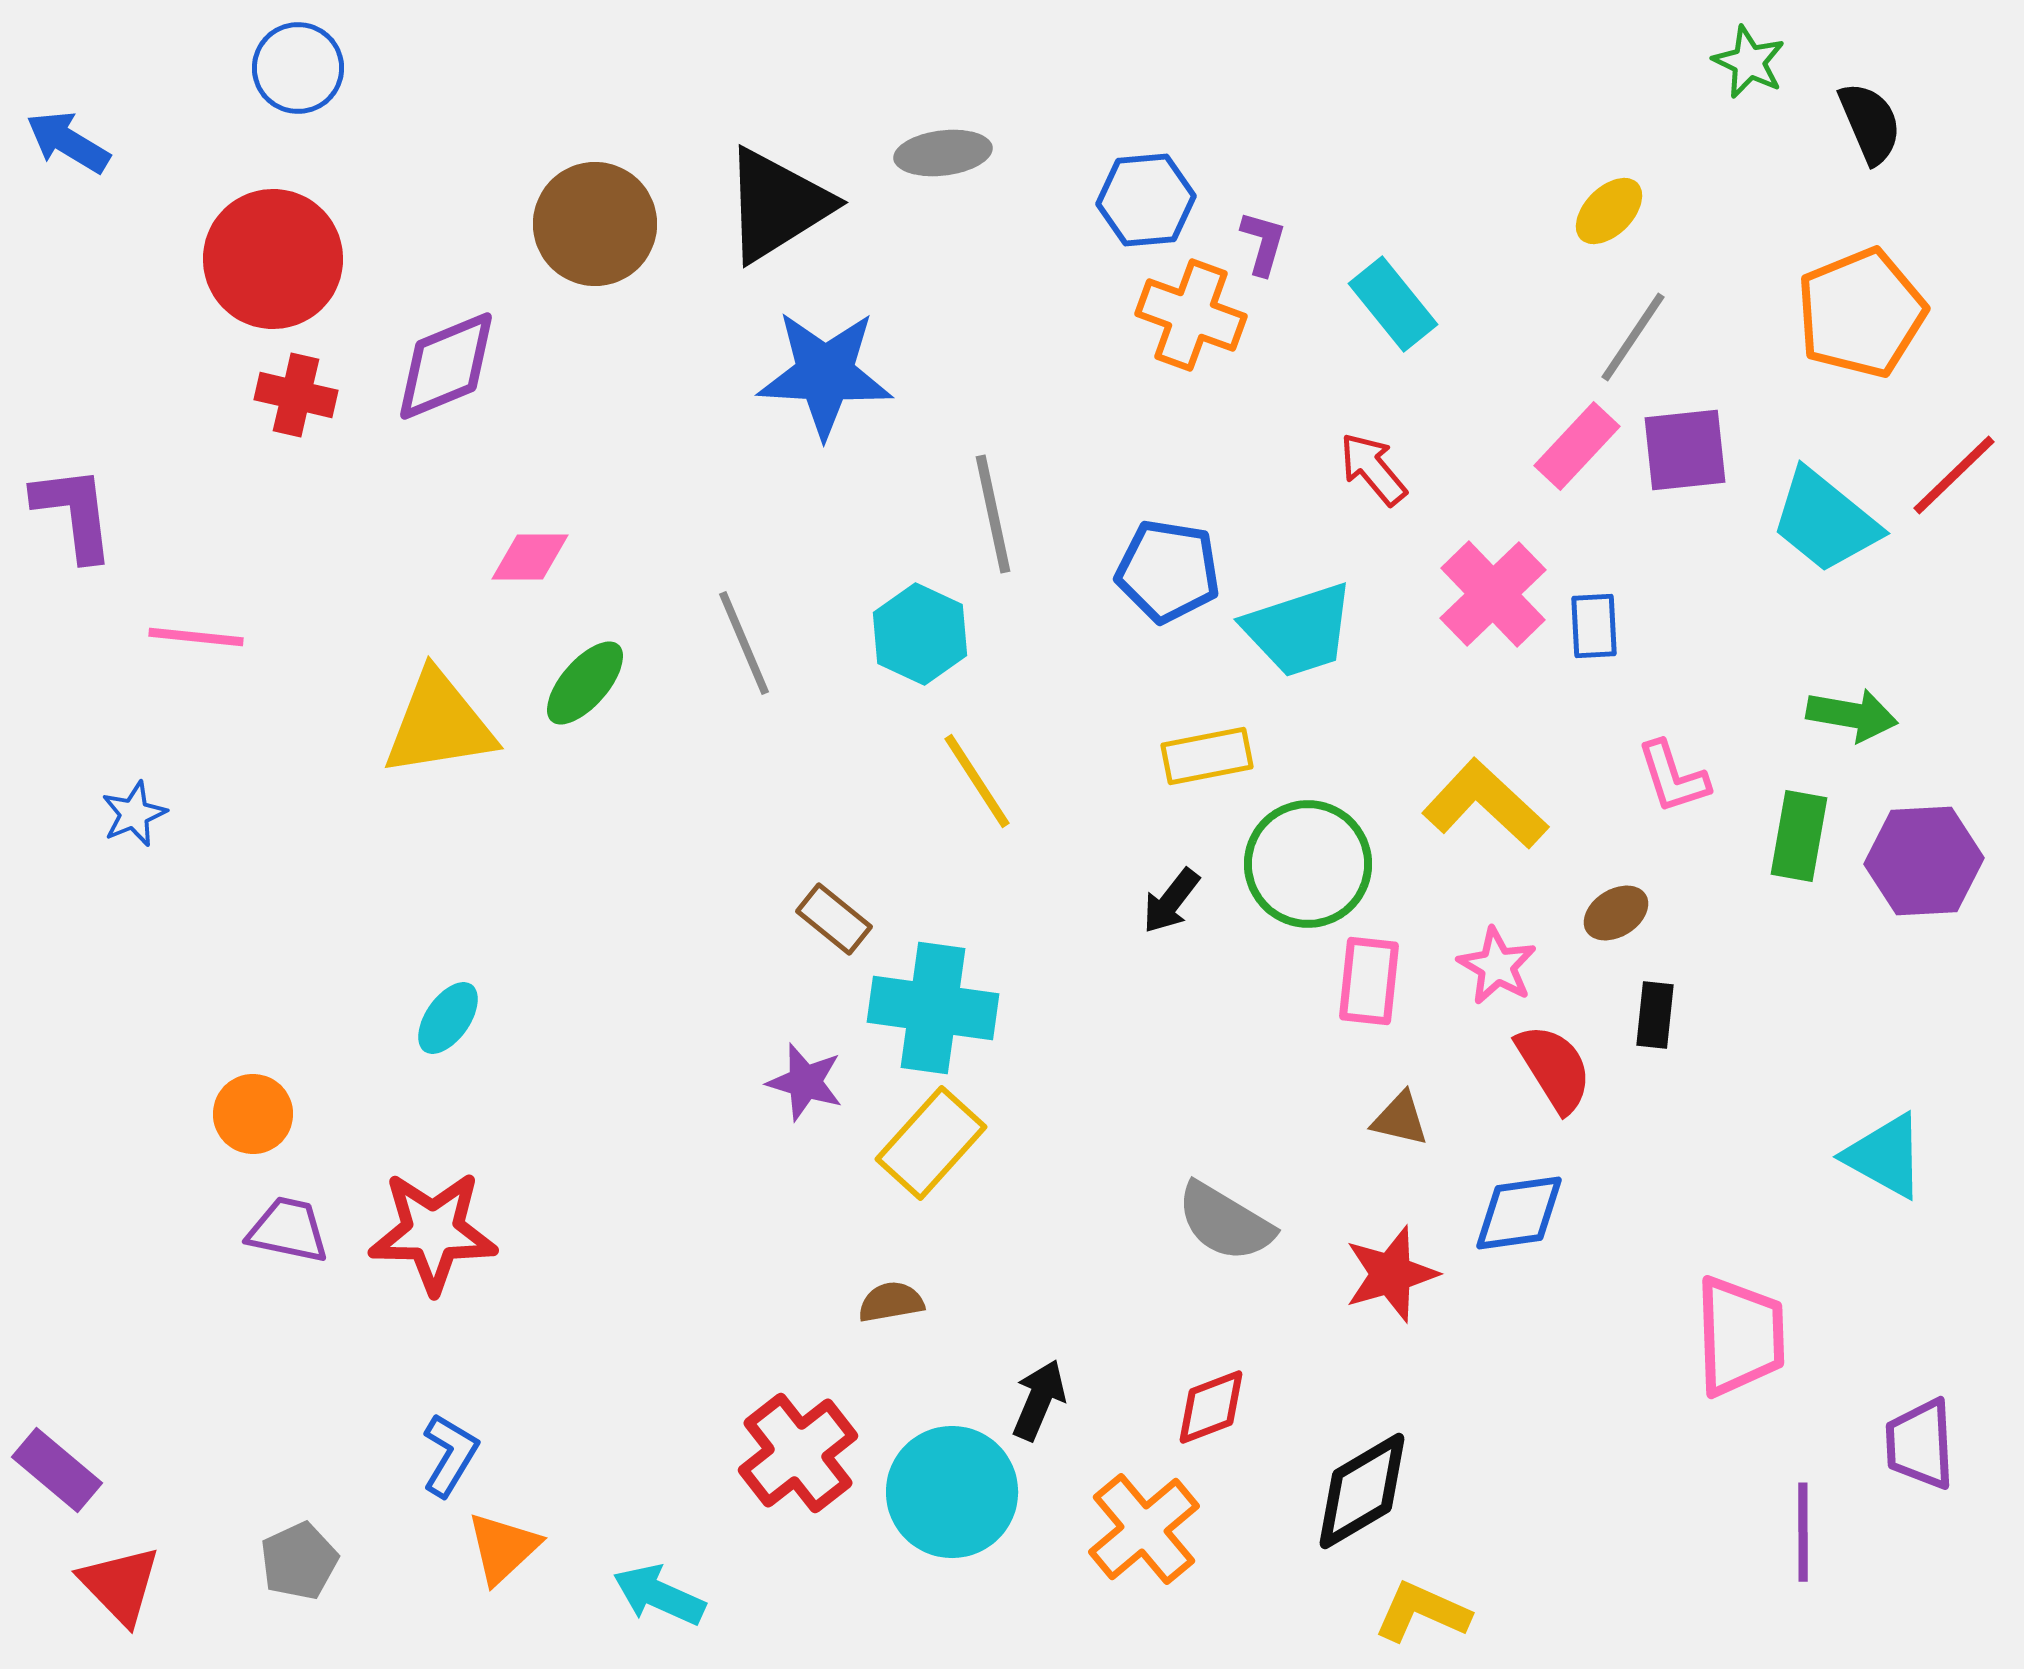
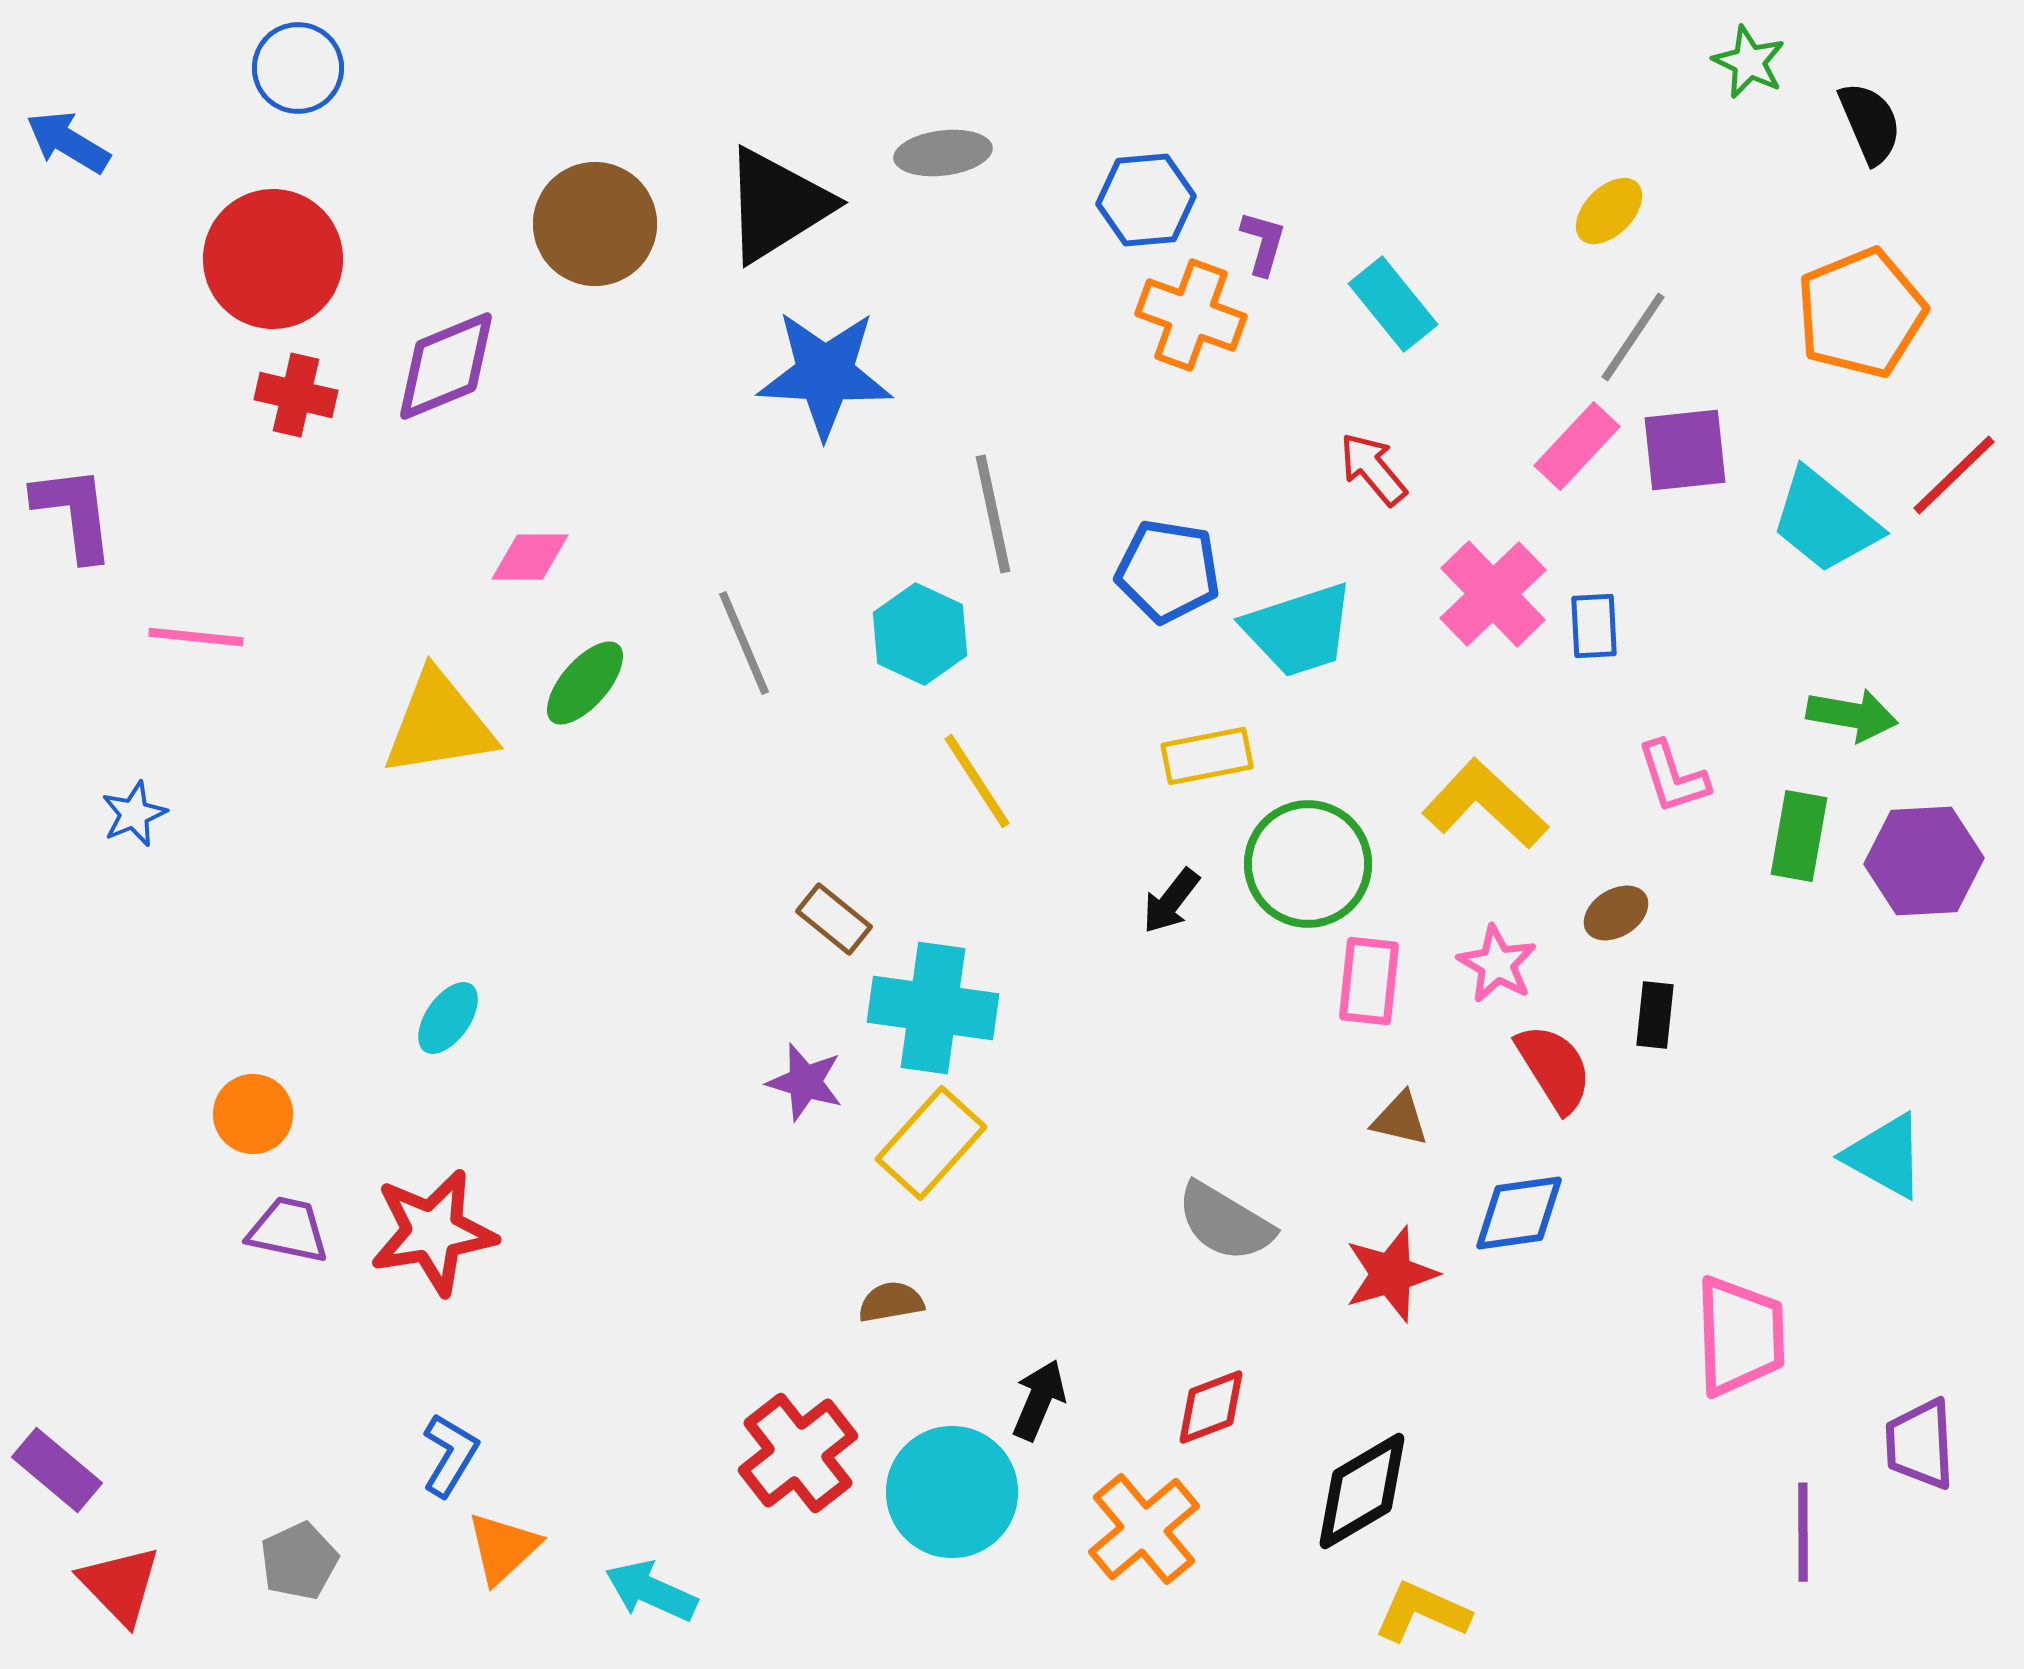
pink star at (1497, 966): moved 2 px up
red star at (433, 1232): rotated 10 degrees counterclockwise
cyan arrow at (659, 1595): moved 8 px left, 4 px up
